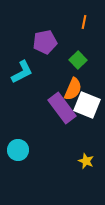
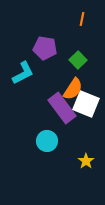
orange line: moved 2 px left, 3 px up
purple pentagon: moved 6 px down; rotated 20 degrees clockwise
cyan L-shape: moved 1 px right, 1 px down
orange semicircle: rotated 10 degrees clockwise
white square: moved 1 px left, 1 px up
cyan circle: moved 29 px right, 9 px up
yellow star: rotated 14 degrees clockwise
